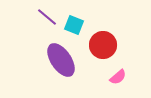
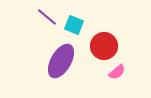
red circle: moved 1 px right, 1 px down
purple ellipse: moved 1 px down; rotated 64 degrees clockwise
pink semicircle: moved 1 px left, 5 px up
